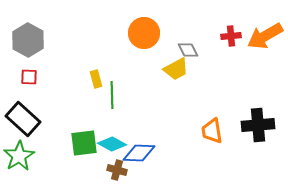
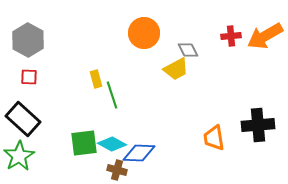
green line: rotated 16 degrees counterclockwise
orange trapezoid: moved 2 px right, 7 px down
